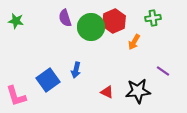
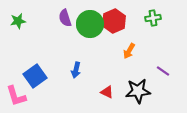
green star: moved 2 px right; rotated 21 degrees counterclockwise
green circle: moved 1 px left, 3 px up
orange arrow: moved 5 px left, 9 px down
blue square: moved 13 px left, 4 px up
